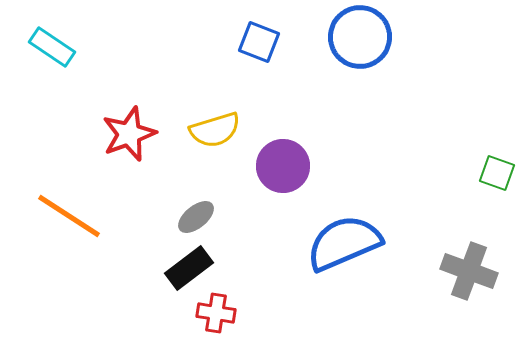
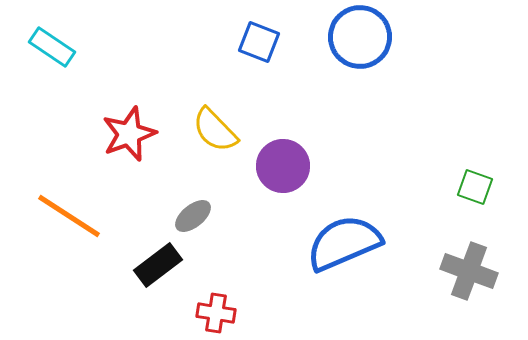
yellow semicircle: rotated 63 degrees clockwise
green square: moved 22 px left, 14 px down
gray ellipse: moved 3 px left, 1 px up
black rectangle: moved 31 px left, 3 px up
